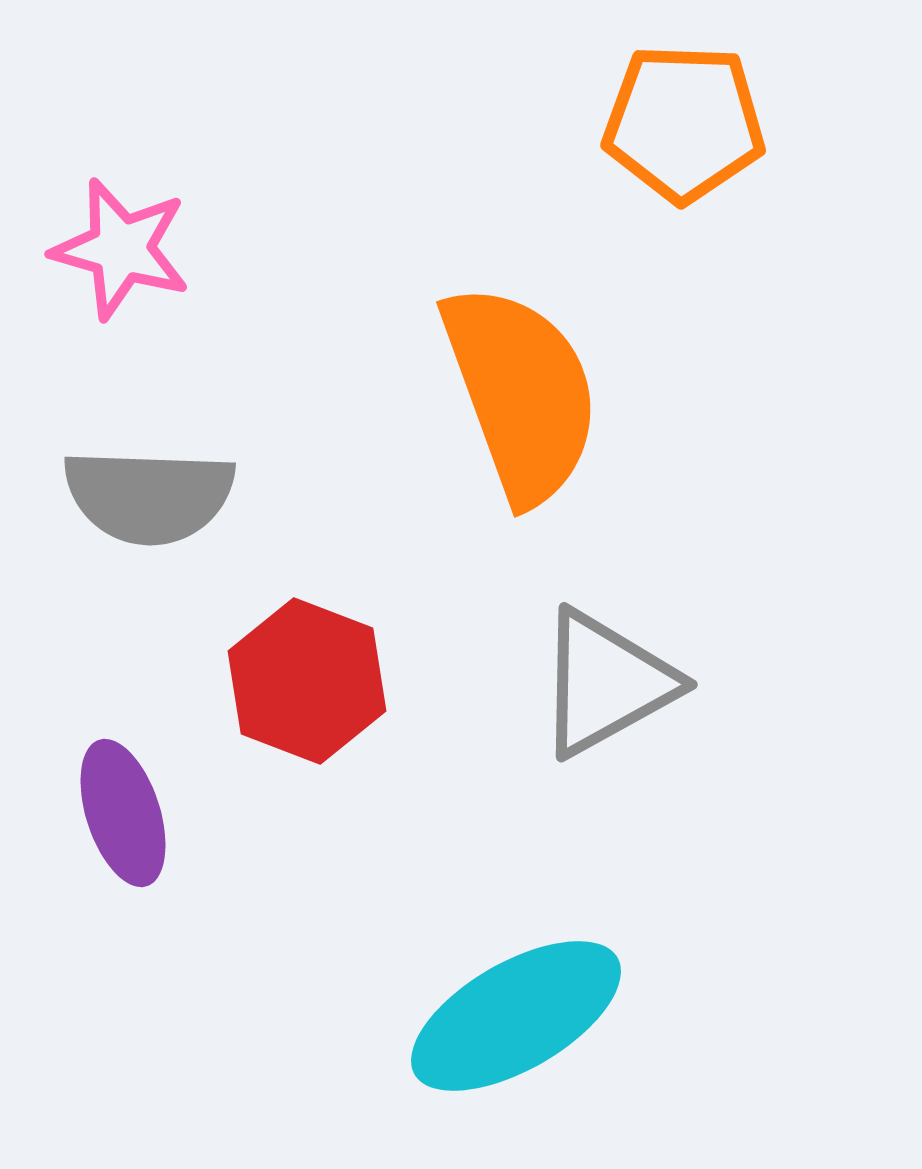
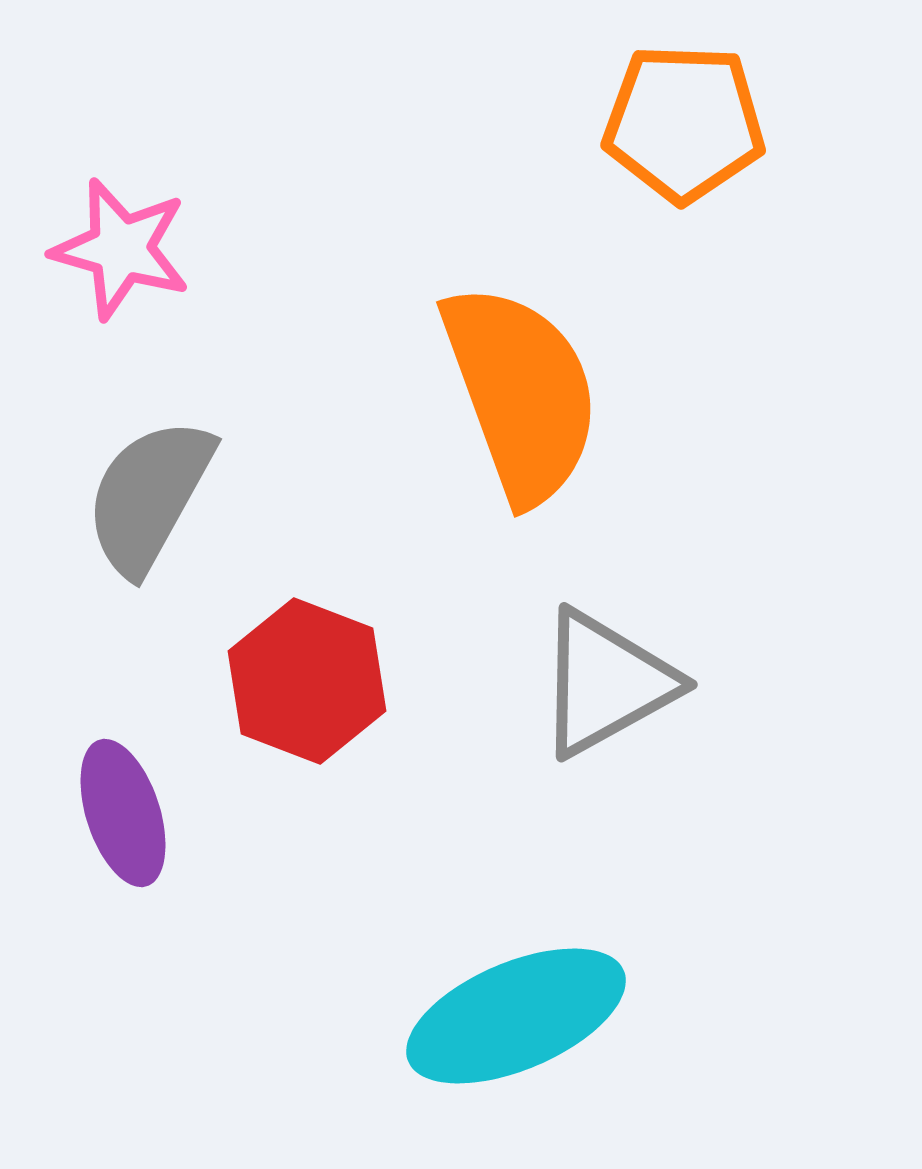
gray semicircle: rotated 117 degrees clockwise
cyan ellipse: rotated 7 degrees clockwise
